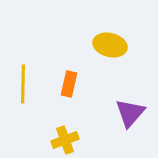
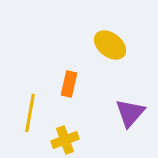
yellow ellipse: rotated 24 degrees clockwise
yellow line: moved 7 px right, 29 px down; rotated 9 degrees clockwise
